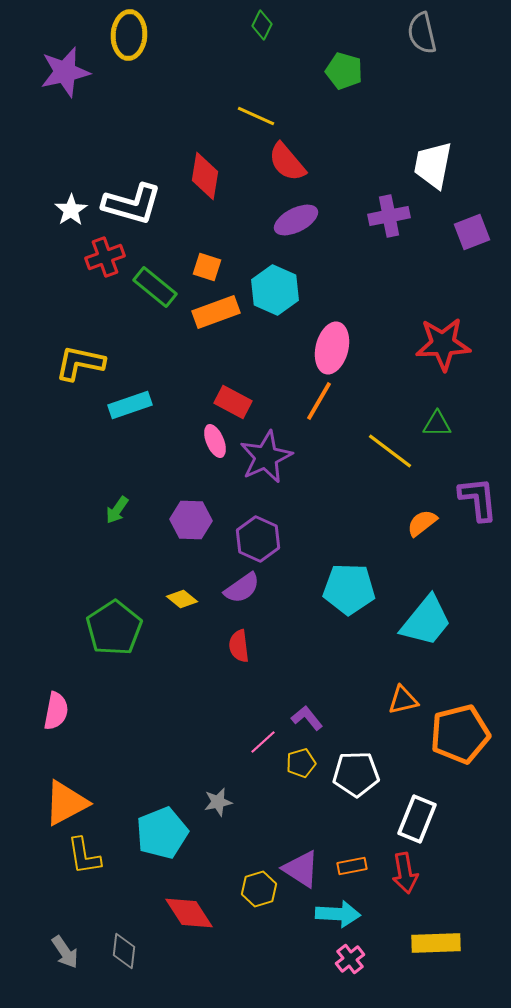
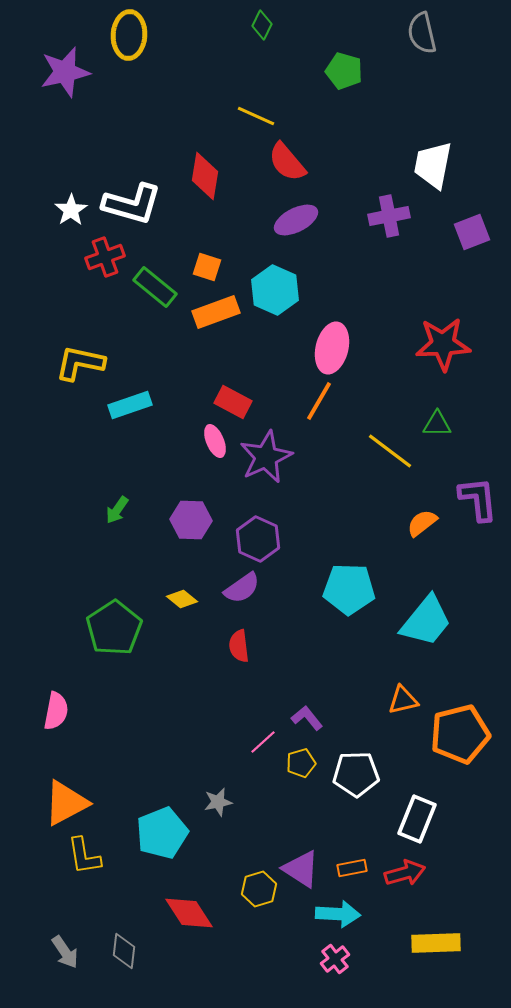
orange rectangle at (352, 866): moved 2 px down
red arrow at (405, 873): rotated 96 degrees counterclockwise
pink cross at (350, 959): moved 15 px left
